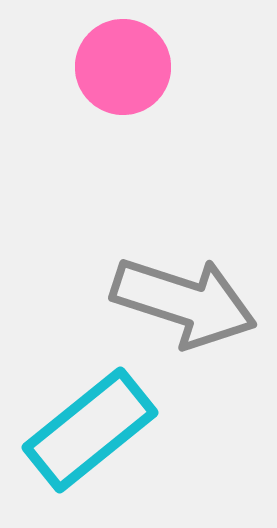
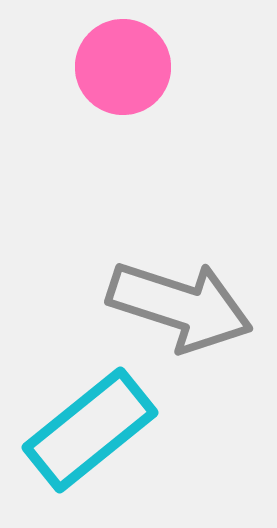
gray arrow: moved 4 px left, 4 px down
